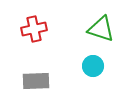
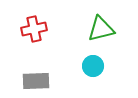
green triangle: rotated 32 degrees counterclockwise
